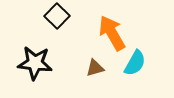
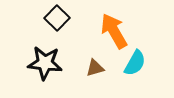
black square: moved 2 px down
orange arrow: moved 2 px right, 2 px up
black star: moved 10 px right
